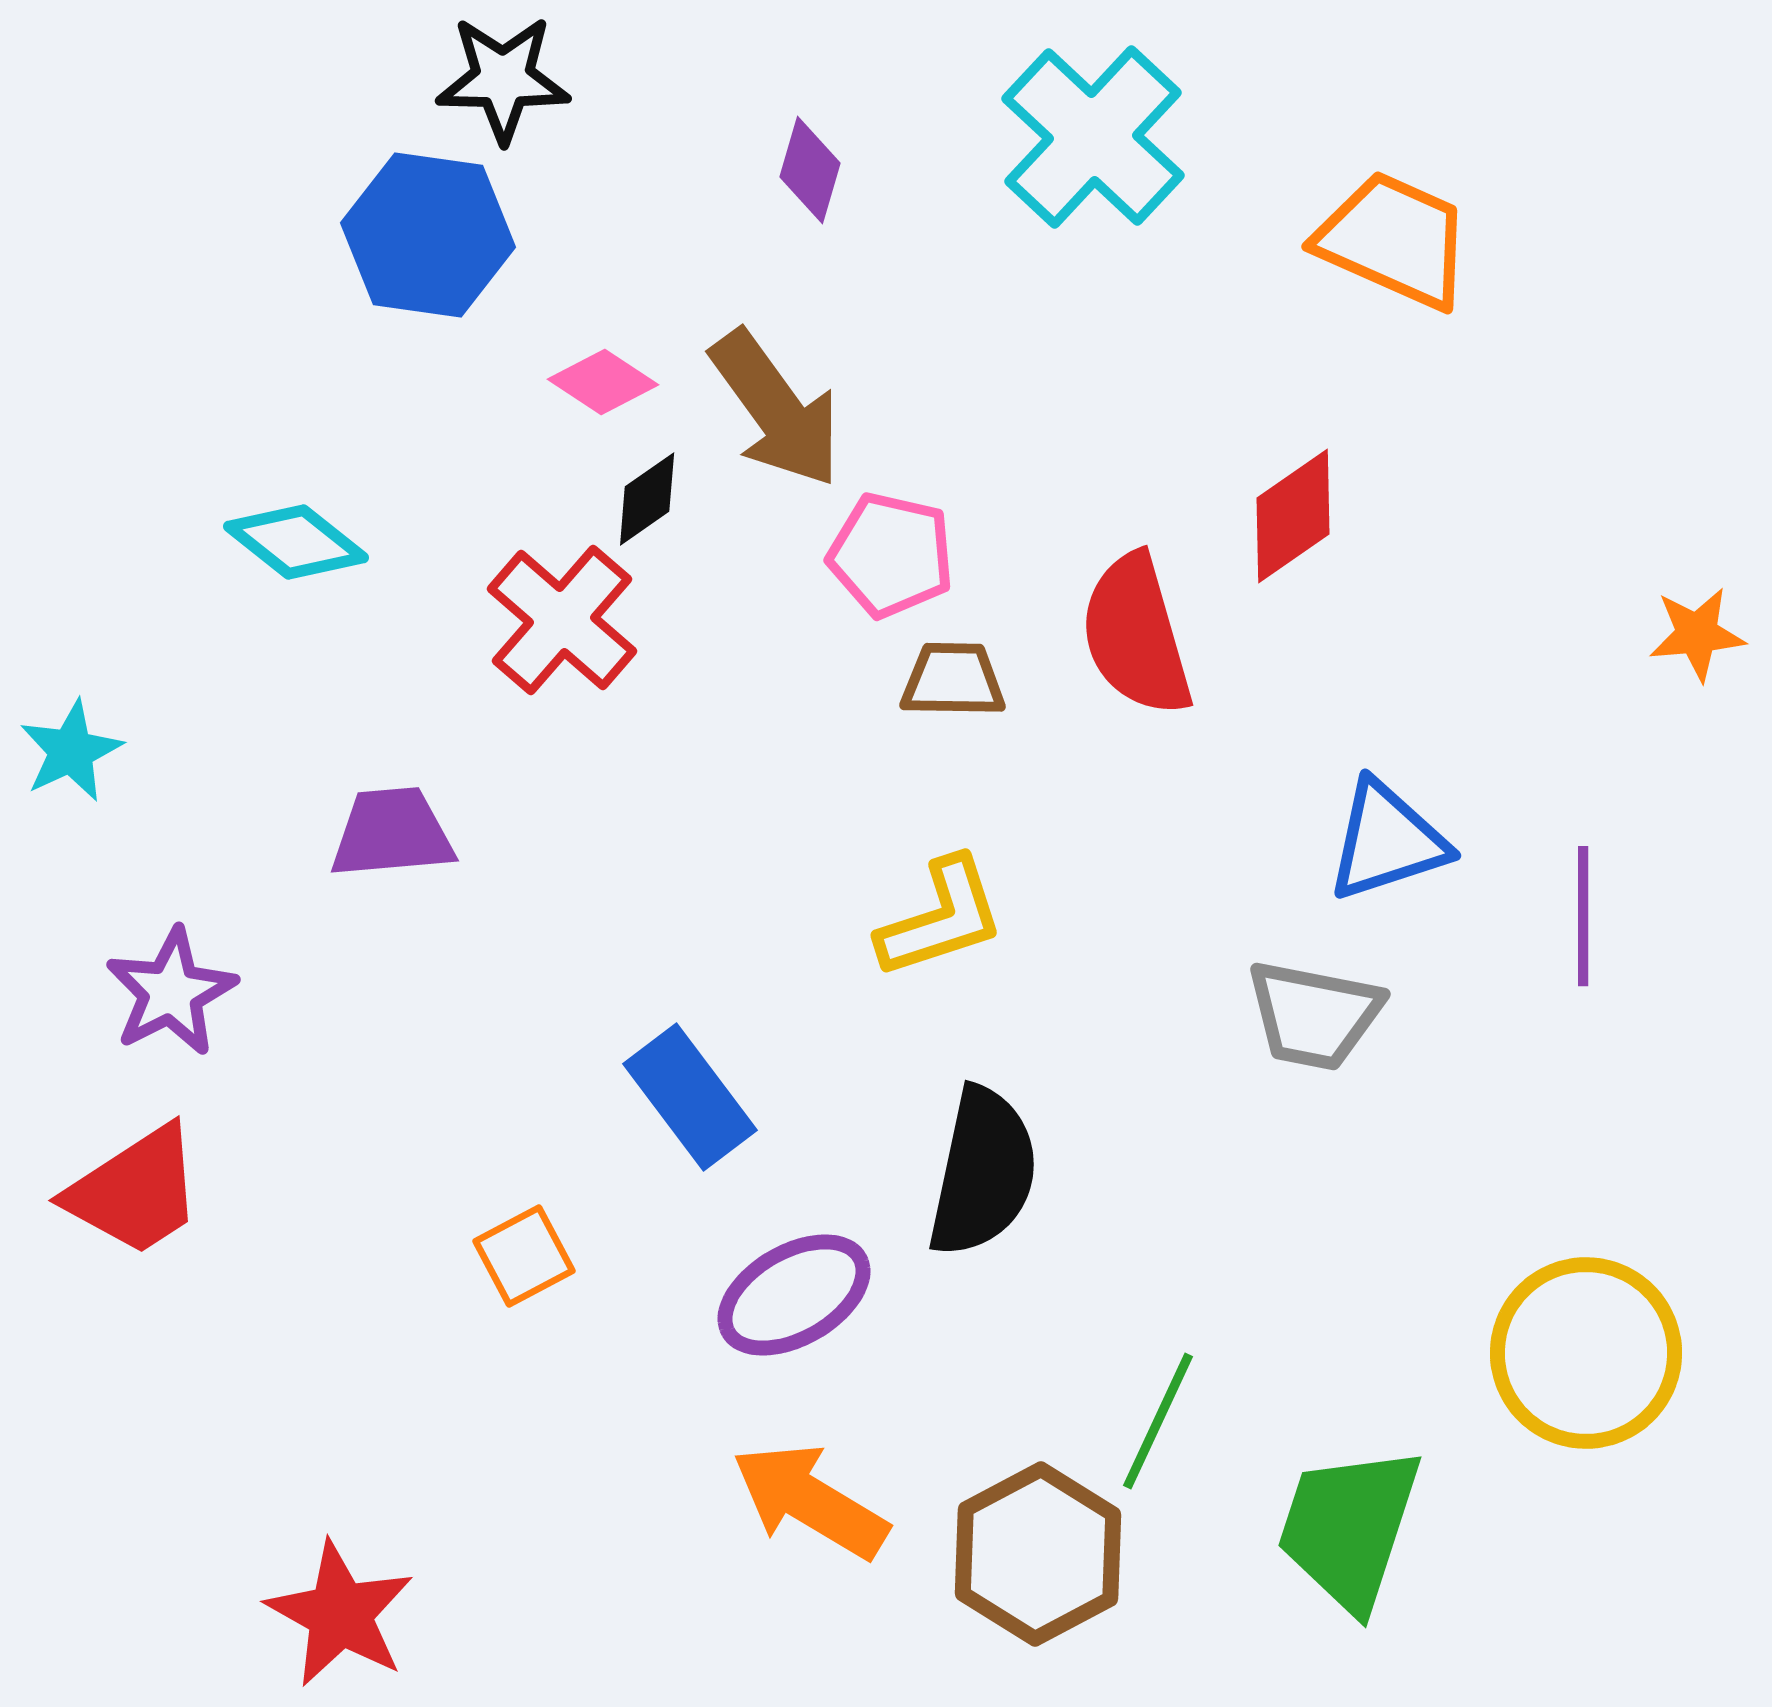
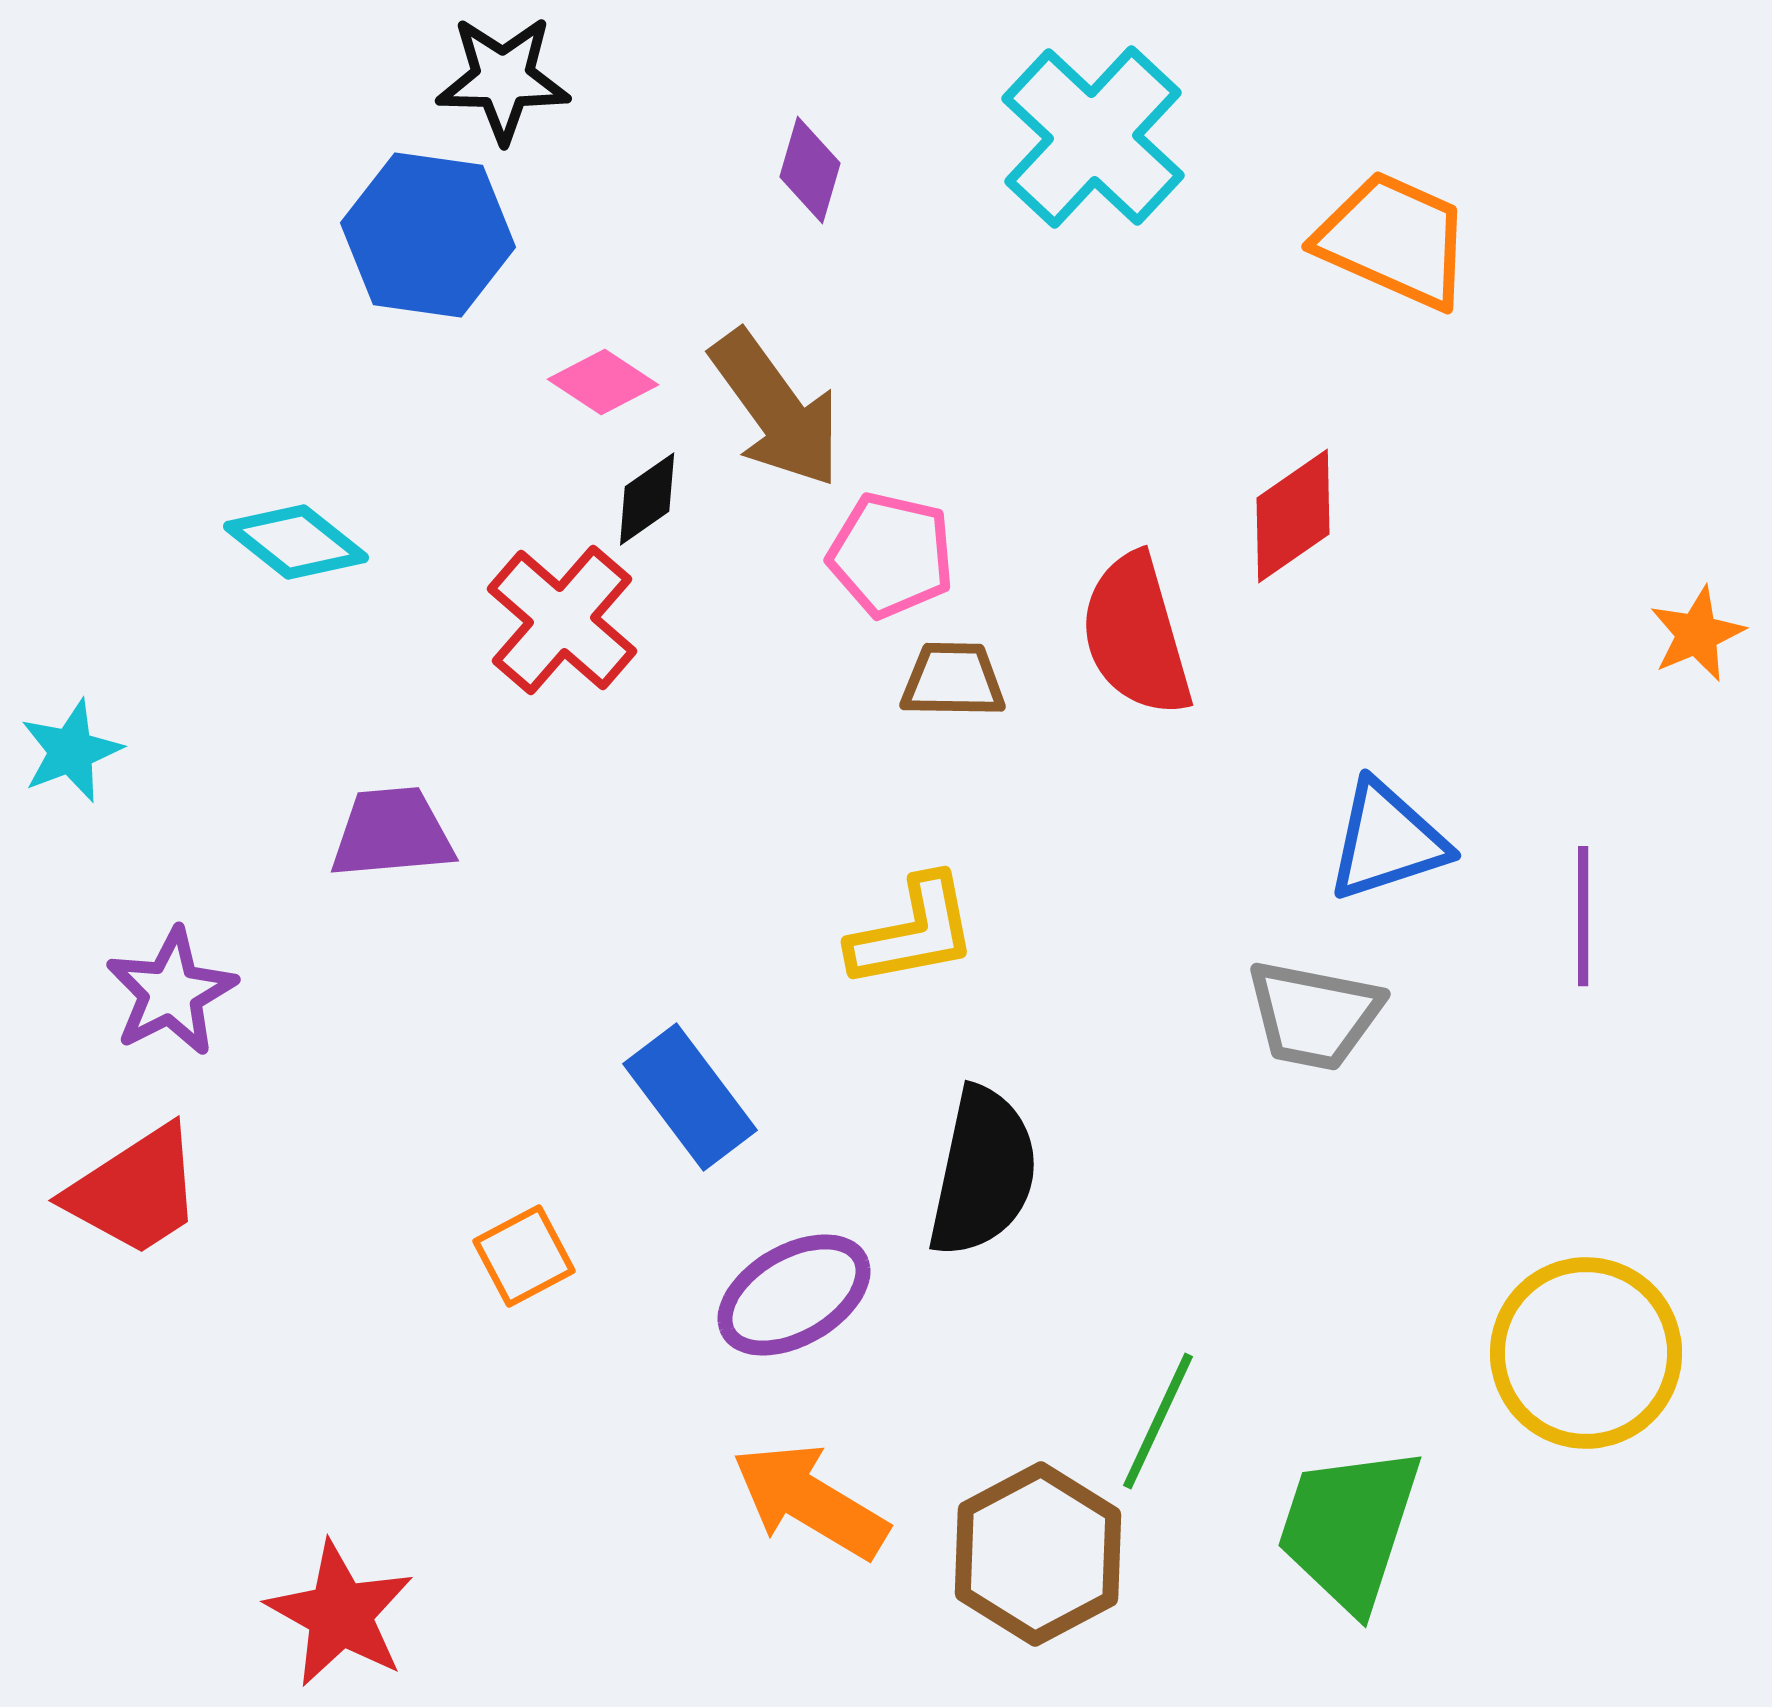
orange star: rotated 18 degrees counterclockwise
cyan star: rotated 4 degrees clockwise
yellow L-shape: moved 28 px left, 14 px down; rotated 7 degrees clockwise
